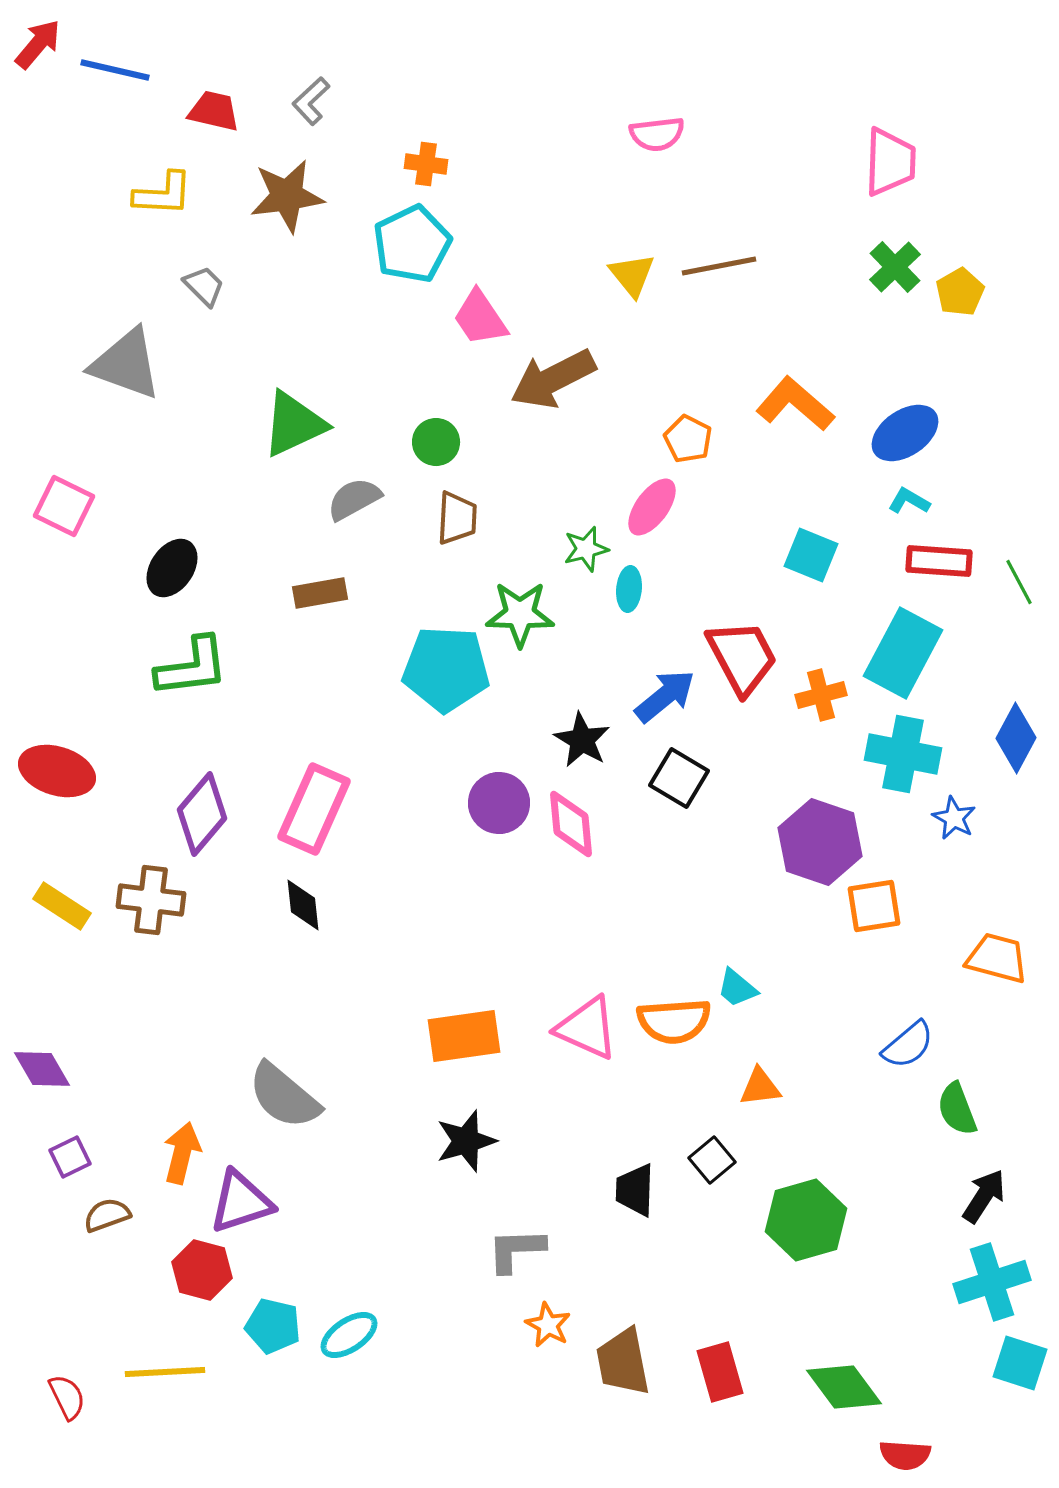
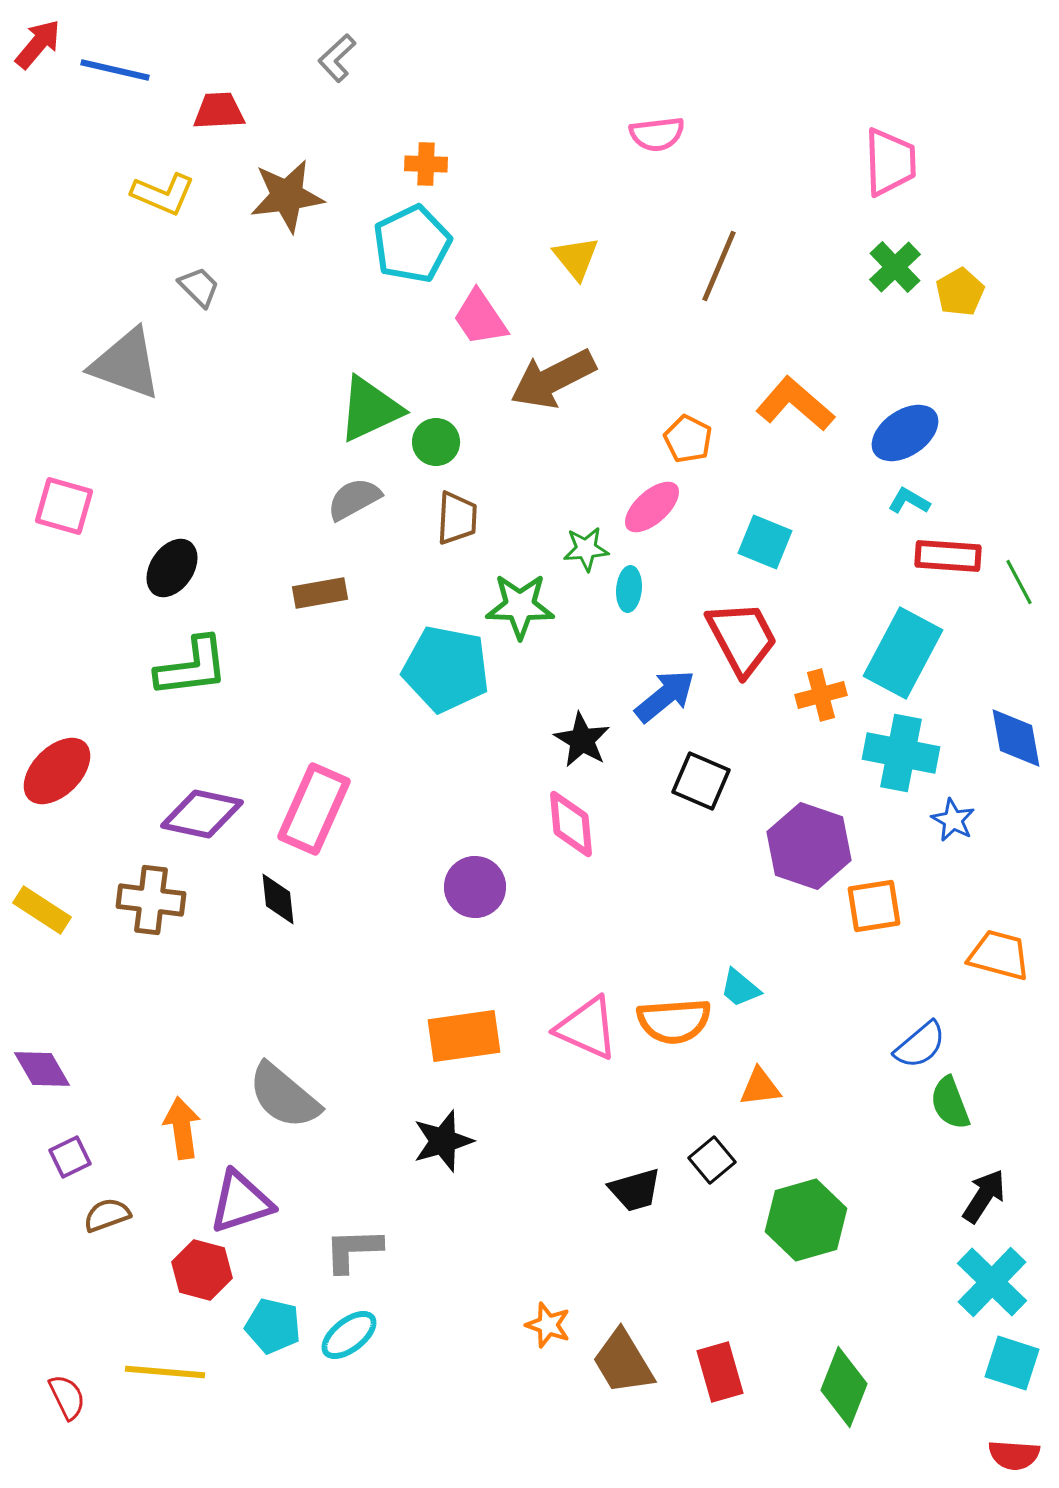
gray L-shape at (311, 101): moved 26 px right, 43 px up
red trapezoid at (214, 111): moved 5 px right; rotated 16 degrees counterclockwise
pink trapezoid at (890, 162): rotated 4 degrees counterclockwise
orange cross at (426, 164): rotated 6 degrees counterclockwise
yellow L-shape at (163, 194): rotated 20 degrees clockwise
brown line at (719, 266): rotated 56 degrees counterclockwise
yellow triangle at (632, 275): moved 56 px left, 17 px up
gray trapezoid at (204, 286): moved 5 px left, 1 px down
green triangle at (294, 424): moved 76 px right, 15 px up
pink square at (64, 506): rotated 10 degrees counterclockwise
pink ellipse at (652, 507): rotated 12 degrees clockwise
green star at (586, 549): rotated 9 degrees clockwise
cyan square at (811, 555): moved 46 px left, 13 px up
red rectangle at (939, 561): moved 9 px right, 5 px up
green star at (520, 614): moved 8 px up
red trapezoid at (742, 657): moved 19 px up
cyan pentagon at (446, 669): rotated 8 degrees clockwise
blue diamond at (1016, 738): rotated 38 degrees counterclockwise
cyan cross at (903, 754): moved 2 px left, 1 px up
red ellipse at (57, 771): rotated 62 degrees counterclockwise
black square at (679, 778): moved 22 px right, 3 px down; rotated 8 degrees counterclockwise
purple circle at (499, 803): moved 24 px left, 84 px down
purple diamond at (202, 814): rotated 62 degrees clockwise
blue star at (954, 818): moved 1 px left, 2 px down
purple hexagon at (820, 842): moved 11 px left, 4 px down
black diamond at (303, 905): moved 25 px left, 6 px up
yellow rectangle at (62, 906): moved 20 px left, 4 px down
orange trapezoid at (997, 958): moved 2 px right, 3 px up
cyan trapezoid at (737, 988): moved 3 px right
blue semicircle at (908, 1045): moved 12 px right
green semicircle at (957, 1109): moved 7 px left, 6 px up
black star at (466, 1141): moved 23 px left
orange arrow at (182, 1153): moved 25 px up; rotated 22 degrees counterclockwise
black trapezoid at (635, 1190): rotated 108 degrees counterclockwise
gray L-shape at (516, 1250): moved 163 px left
cyan cross at (992, 1282): rotated 28 degrees counterclockwise
orange star at (548, 1325): rotated 9 degrees counterclockwise
cyan ellipse at (349, 1335): rotated 4 degrees counterclockwise
brown trapezoid at (623, 1362): rotated 20 degrees counterclockwise
cyan square at (1020, 1363): moved 8 px left
yellow line at (165, 1372): rotated 8 degrees clockwise
green diamond at (844, 1387): rotated 58 degrees clockwise
red semicircle at (905, 1455): moved 109 px right
